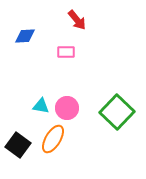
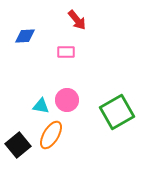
pink circle: moved 8 px up
green square: rotated 16 degrees clockwise
orange ellipse: moved 2 px left, 4 px up
black square: rotated 15 degrees clockwise
